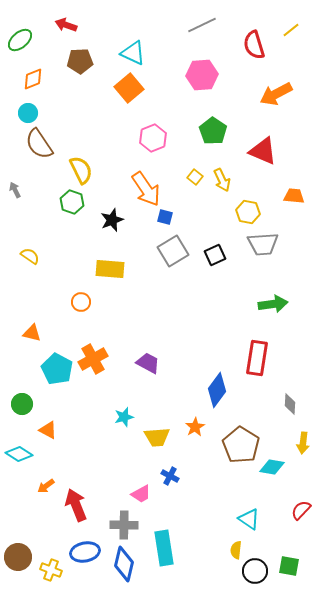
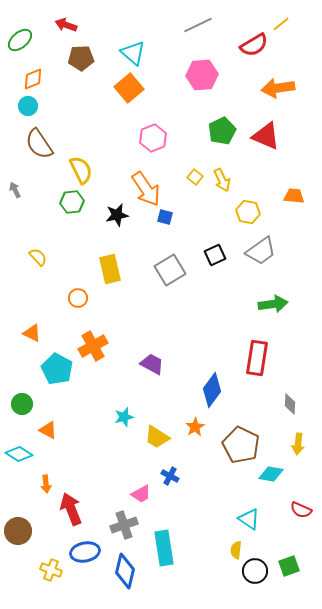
gray line at (202, 25): moved 4 px left
yellow line at (291, 30): moved 10 px left, 6 px up
red semicircle at (254, 45): rotated 104 degrees counterclockwise
cyan triangle at (133, 53): rotated 16 degrees clockwise
brown pentagon at (80, 61): moved 1 px right, 3 px up
orange arrow at (276, 94): moved 2 px right, 6 px up; rotated 20 degrees clockwise
cyan circle at (28, 113): moved 7 px up
green pentagon at (213, 131): moved 9 px right; rotated 12 degrees clockwise
red triangle at (263, 151): moved 3 px right, 15 px up
green hexagon at (72, 202): rotated 25 degrees counterclockwise
black star at (112, 220): moved 5 px right, 5 px up; rotated 10 degrees clockwise
gray trapezoid at (263, 244): moved 2 px left, 7 px down; rotated 32 degrees counterclockwise
gray square at (173, 251): moved 3 px left, 19 px down
yellow semicircle at (30, 256): moved 8 px right, 1 px down; rotated 12 degrees clockwise
yellow rectangle at (110, 269): rotated 72 degrees clockwise
orange circle at (81, 302): moved 3 px left, 4 px up
orange triangle at (32, 333): rotated 12 degrees clockwise
orange cross at (93, 359): moved 13 px up
purple trapezoid at (148, 363): moved 4 px right, 1 px down
blue diamond at (217, 390): moved 5 px left
yellow trapezoid at (157, 437): rotated 36 degrees clockwise
yellow arrow at (303, 443): moved 5 px left, 1 px down
brown pentagon at (241, 445): rotated 6 degrees counterclockwise
cyan diamond at (272, 467): moved 1 px left, 7 px down
orange arrow at (46, 486): moved 2 px up; rotated 60 degrees counterclockwise
red arrow at (76, 505): moved 5 px left, 4 px down
red semicircle at (301, 510): rotated 110 degrees counterclockwise
gray cross at (124, 525): rotated 20 degrees counterclockwise
brown circle at (18, 557): moved 26 px up
blue diamond at (124, 564): moved 1 px right, 7 px down
green square at (289, 566): rotated 30 degrees counterclockwise
